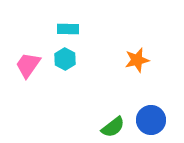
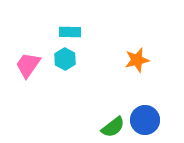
cyan rectangle: moved 2 px right, 3 px down
blue circle: moved 6 px left
